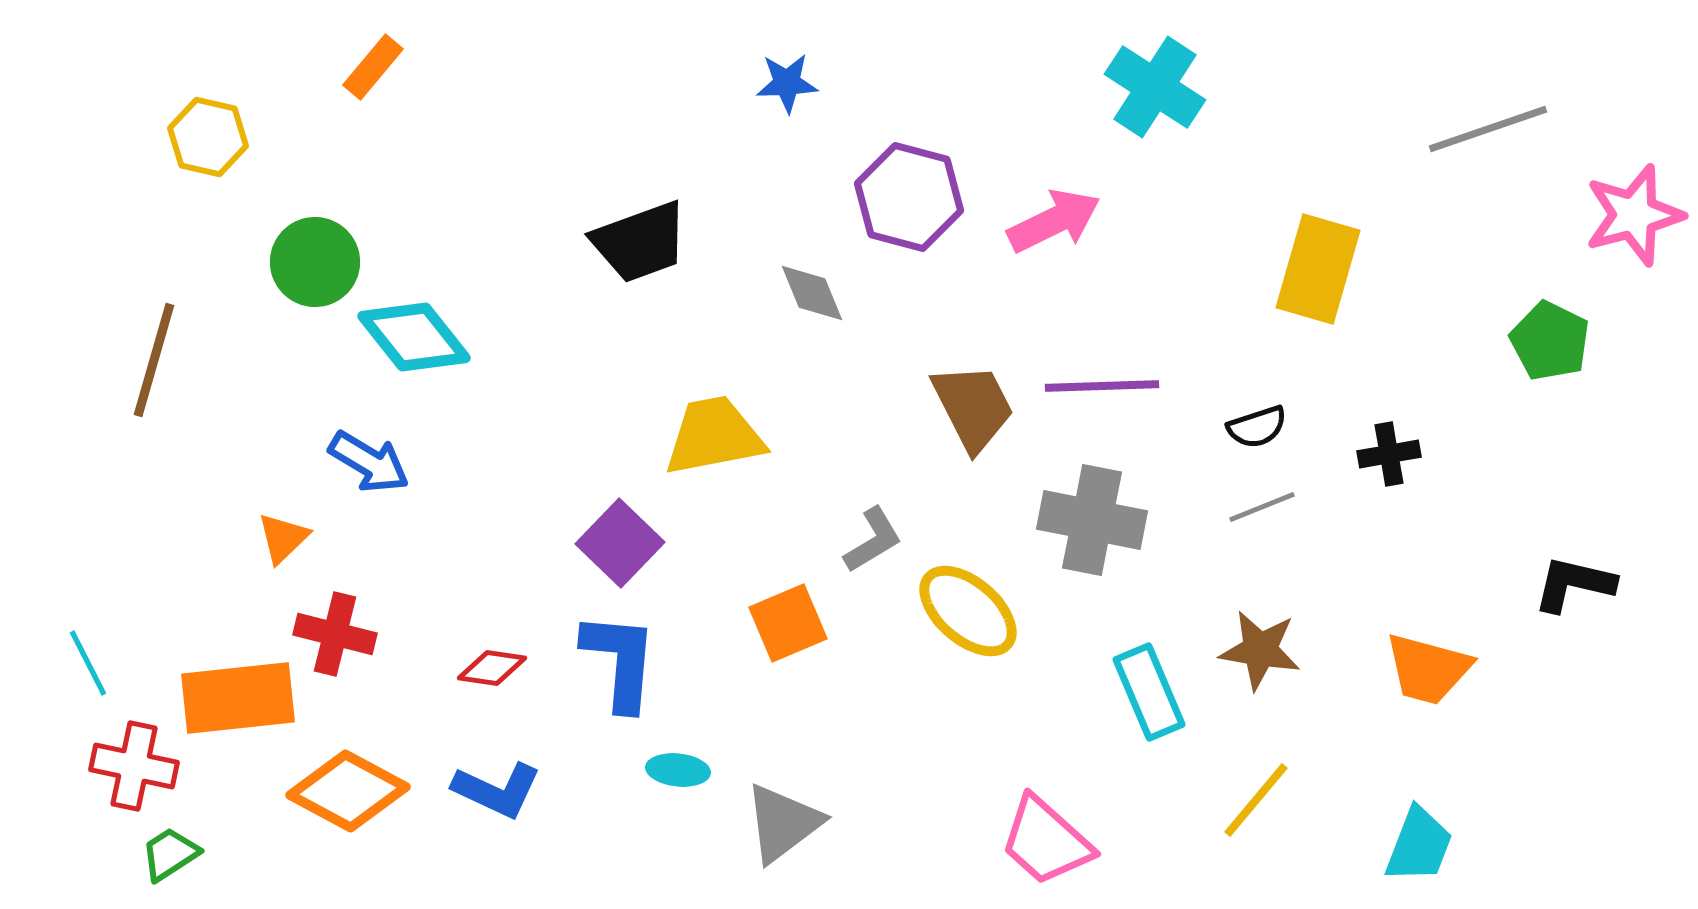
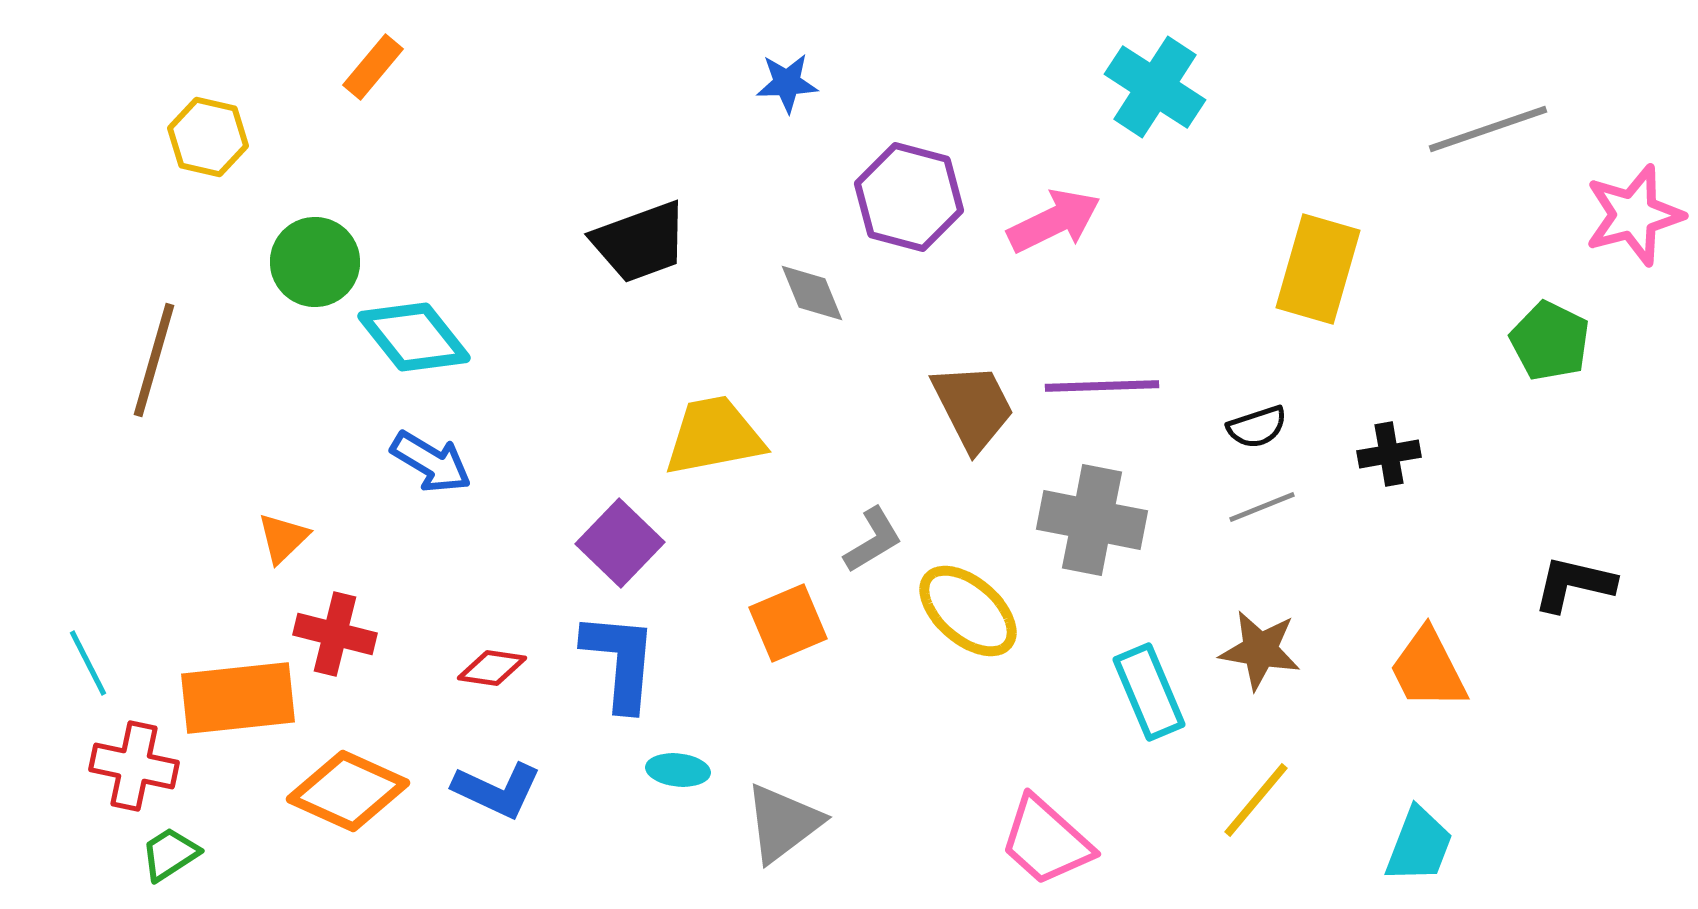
blue arrow at (369, 462): moved 62 px right
orange trapezoid at (1428, 669): rotated 48 degrees clockwise
orange diamond at (348, 791): rotated 4 degrees counterclockwise
